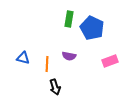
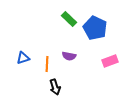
green rectangle: rotated 56 degrees counterclockwise
blue pentagon: moved 3 px right
blue triangle: rotated 32 degrees counterclockwise
